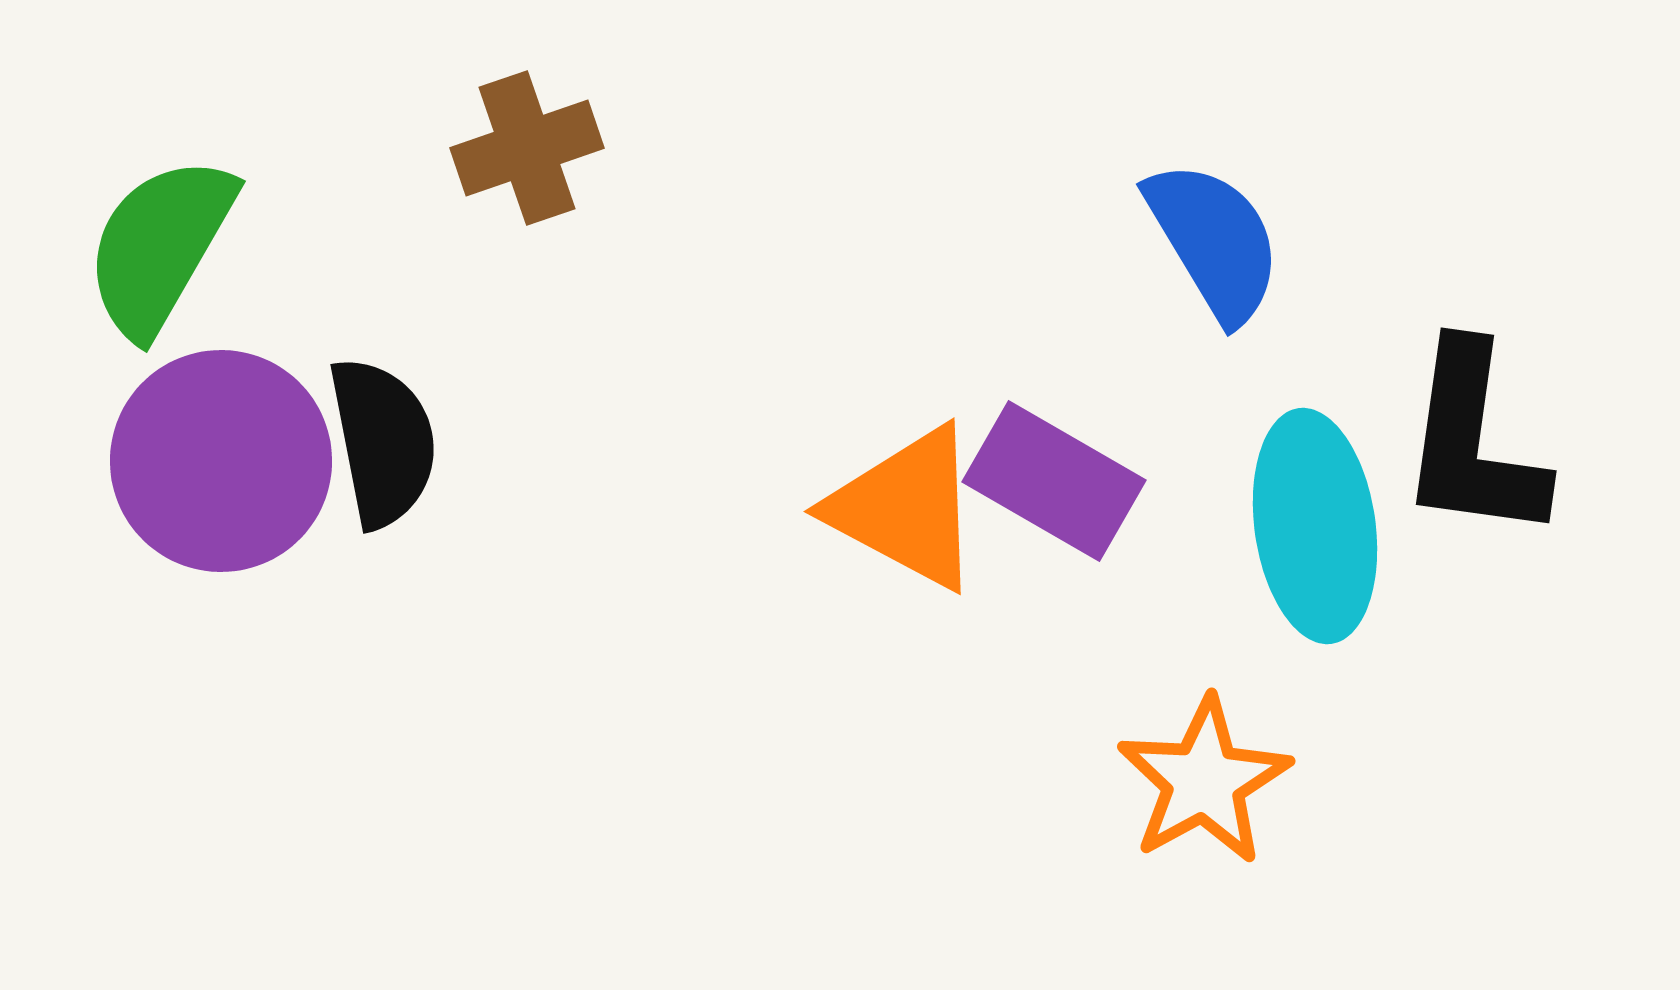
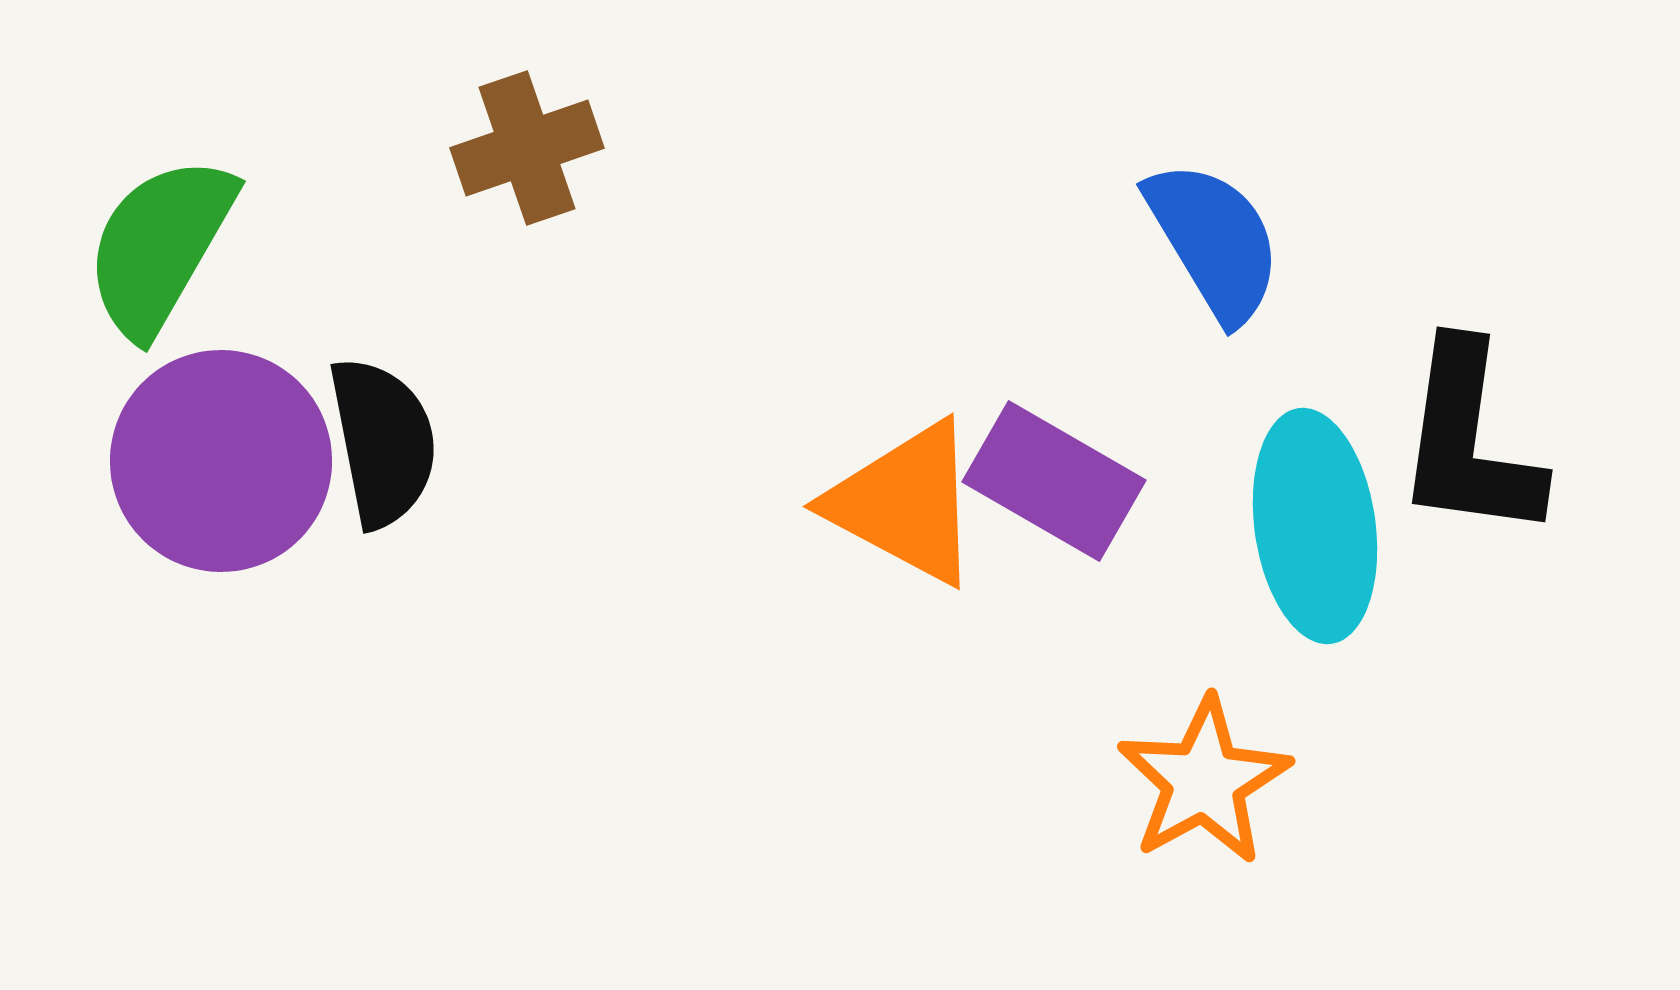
black L-shape: moved 4 px left, 1 px up
orange triangle: moved 1 px left, 5 px up
